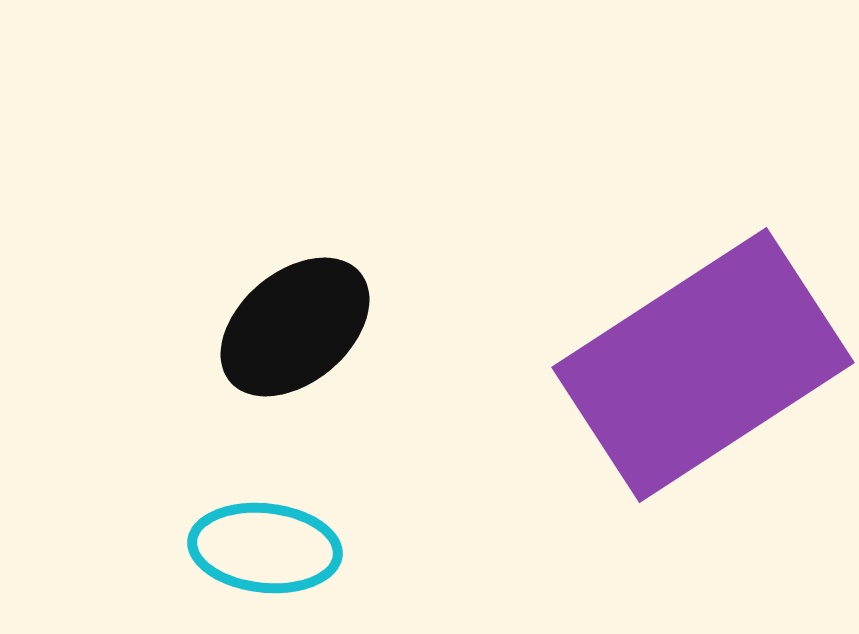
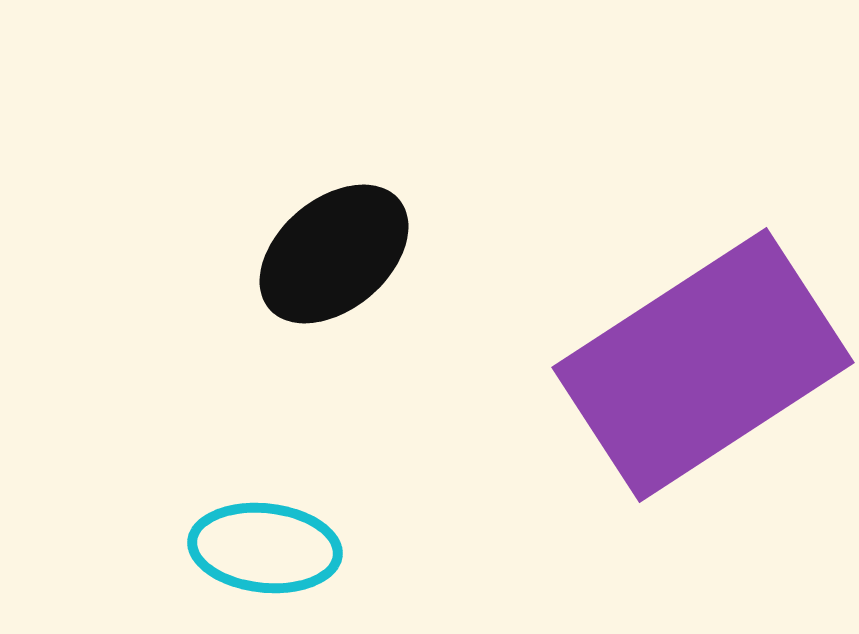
black ellipse: moved 39 px right, 73 px up
